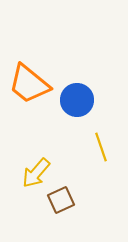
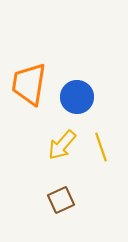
orange trapezoid: rotated 60 degrees clockwise
blue circle: moved 3 px up
yellow arrow: moved 26 px right, 28 px up
